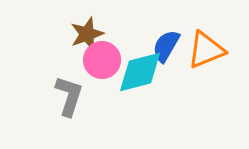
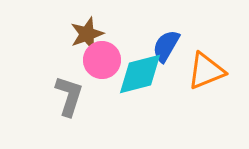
orange triangle: moved 21 px down
cyan diamond: moved 2 px down
